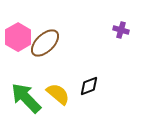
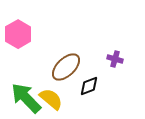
purple cross: moved 6 px left, 29 px down
pink hexagon: moved 3 px up
brown ellipse: moved 21 px right, 24 px down
yellow semicircle: moved 7 px left, 5 px down
